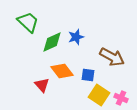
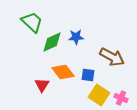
green trapezoid: moved 4 px right
blue star: rotated 14 degrees clockwise
orange diamond: moved 1 px right, 1 px down
red triangle: rotated 14 degrees clockwise
